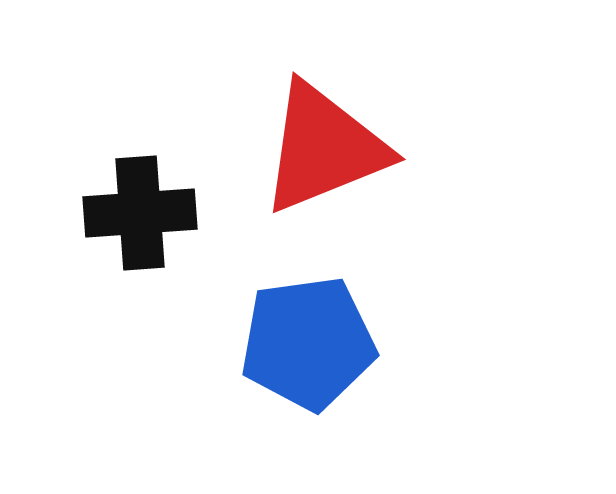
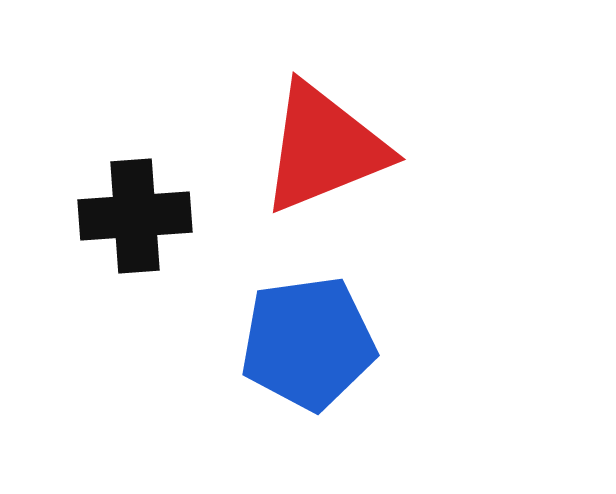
black cross: moved 5 px left, 3 px down
